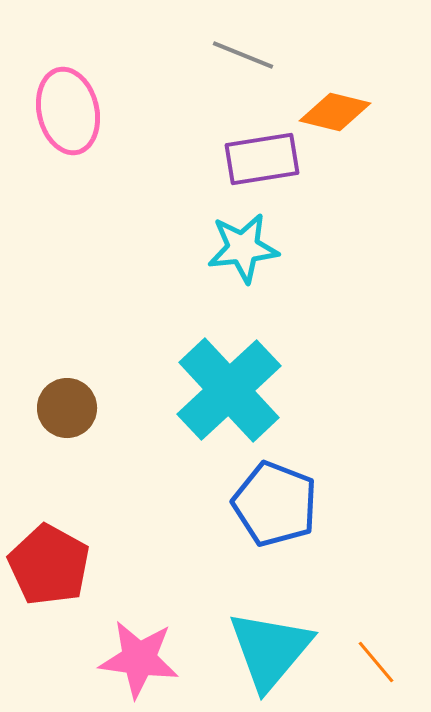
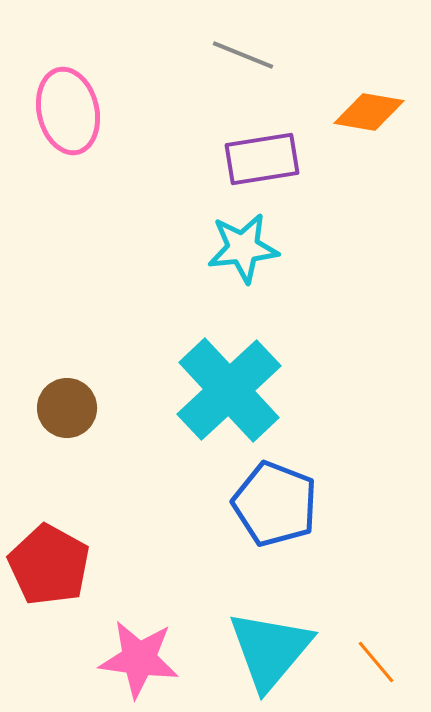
orange diamond: moved 34 px right; rotated 4 degrees counterclockwise
